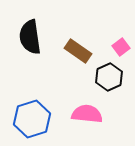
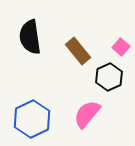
pink square: rotated 12 degrees counterclockwise
brown rectangle: rotated 16 degrees clockwise
pink semicircle: rotated 56 degrees counterclockwise
blue hexagon: rotated 9 degrees counterclockwise
